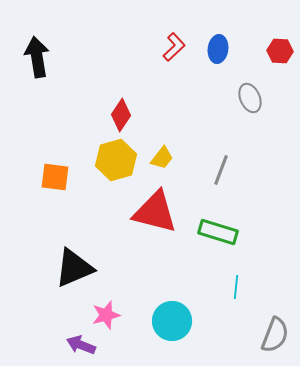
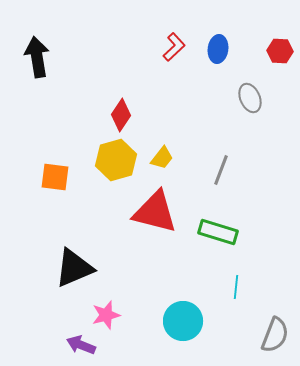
cyan circle: moved 11 px right
